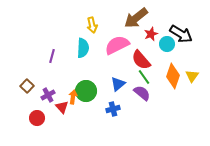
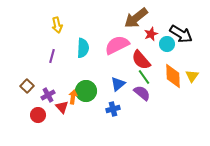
yellow arrow: moved 35 px left
orange diamond: rotated 20 degrees counterclockwise
red circle: moved 1 px right, 3 px up
